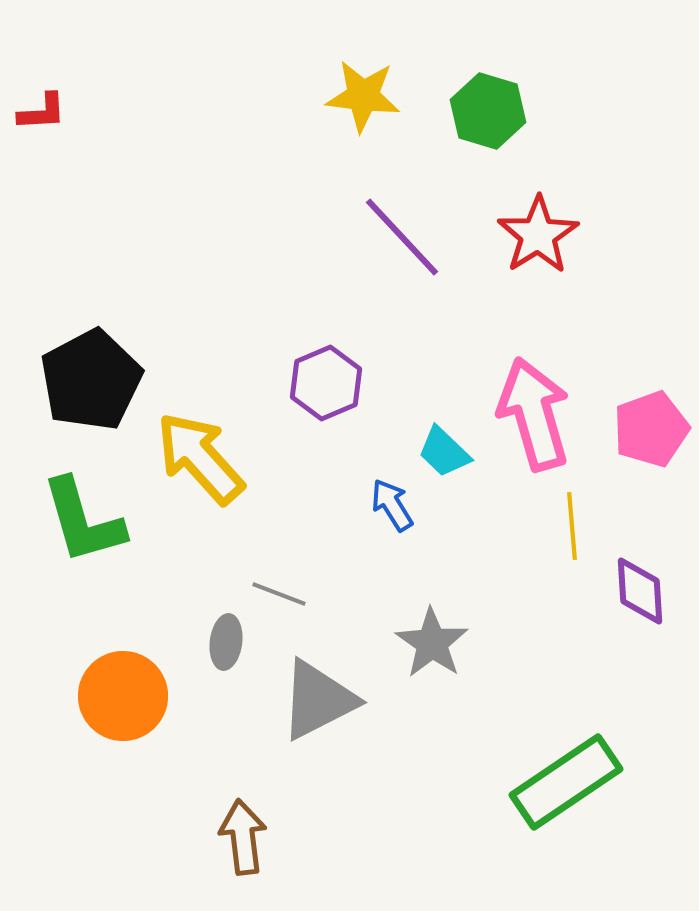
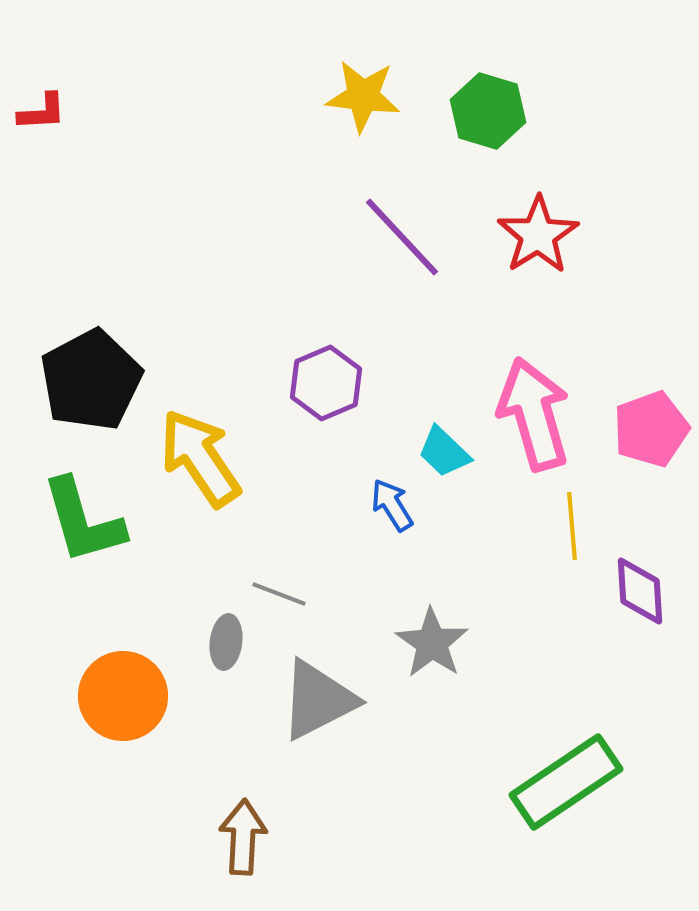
yellow arrow: rotated 8 degrees clockwise
brown arrow: rotated 10 degrees clockwise
